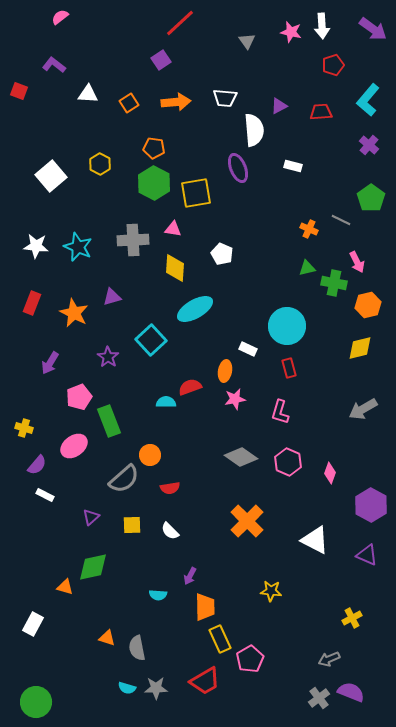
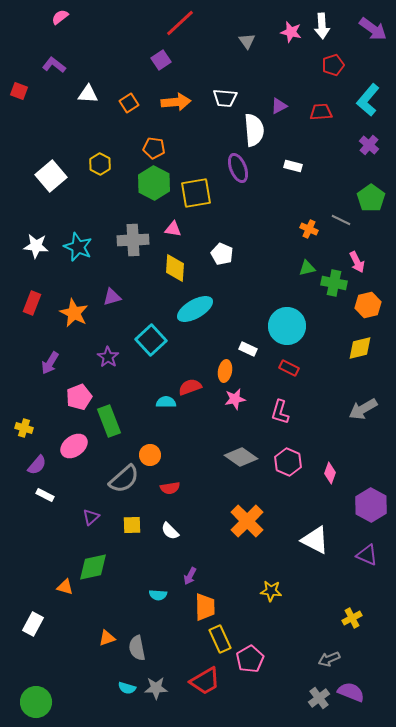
red rectangle at (289, 368): rotated 48 degrees counterclockwise
orange triangle at (107, 638): rotated 36 degrees counterclockwise
